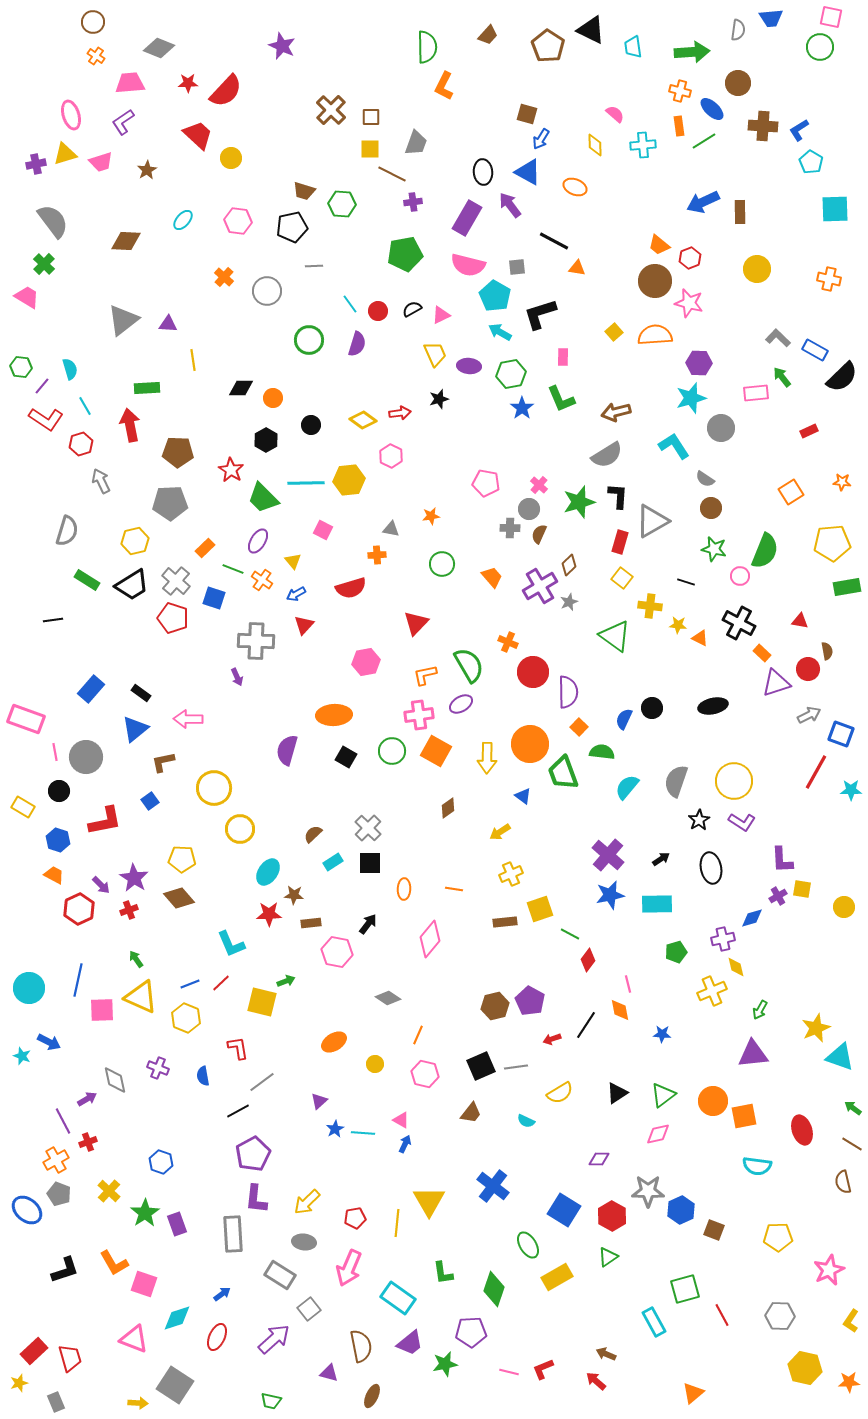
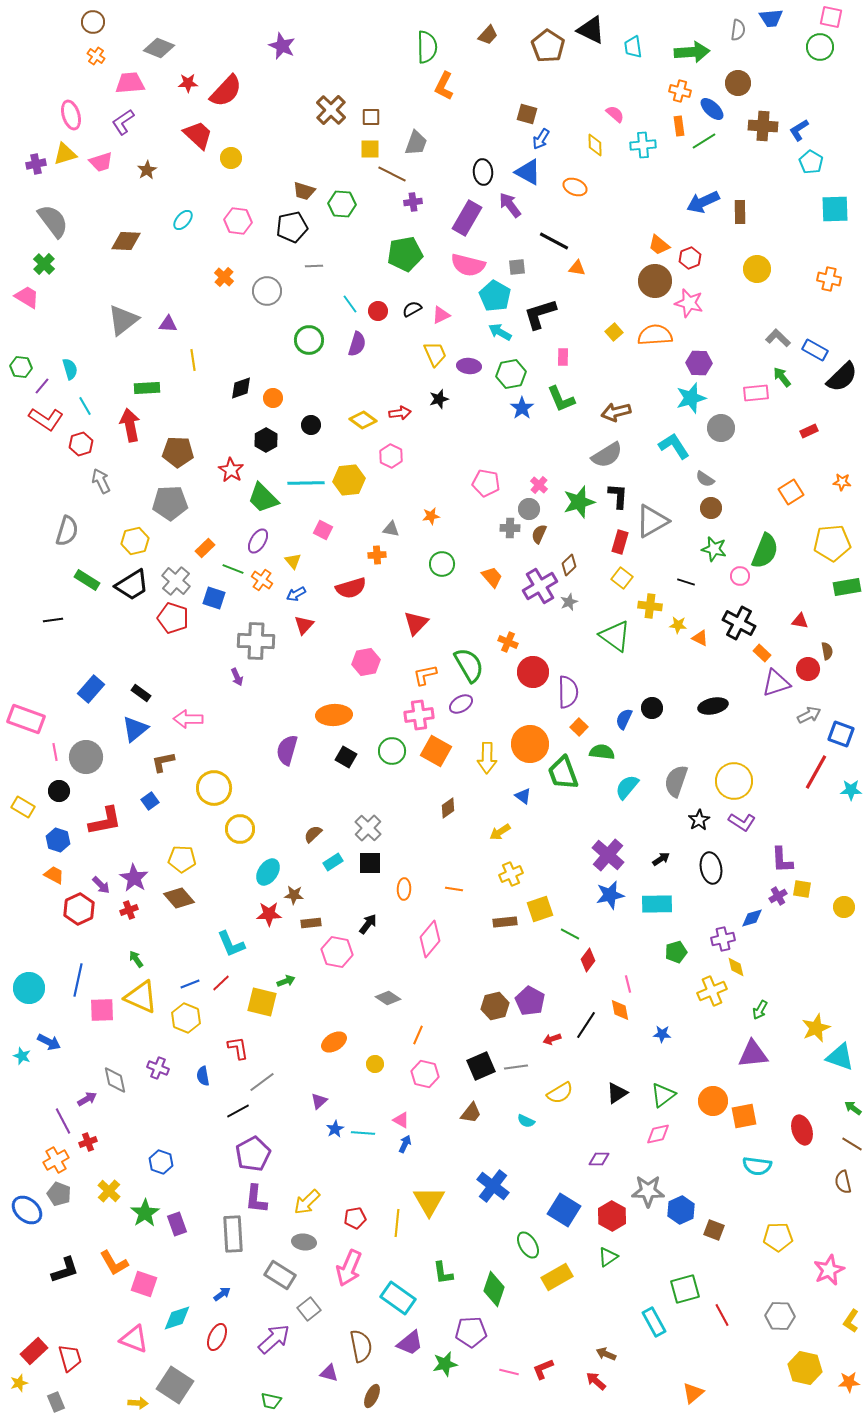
black diamond at (241, 388): rotated 20 degrees counterclockwise
